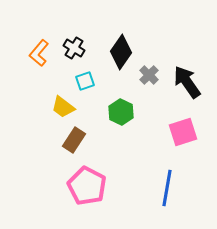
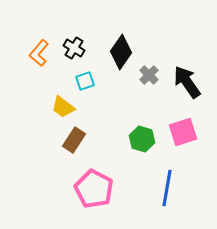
green hexagon: moved 21 px right, 27 px down; rotated 10 degrees counterclockwise
pink pentagon: moved 7 px right, 3 px down
